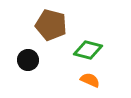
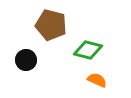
black circle: moved 2 px left
orange semicircle: moved 7 px right
